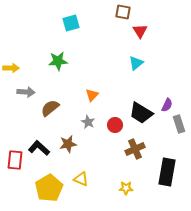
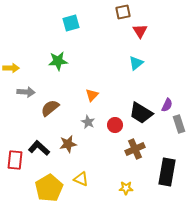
brown square: rotated 21 degrees counterclockwise
